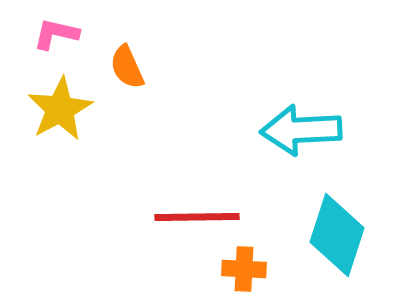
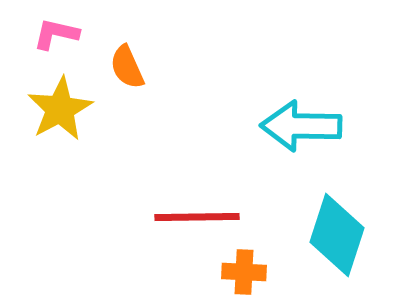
cyan arrow: moved 4 px up; rotated 4 degrees clockwise
orange cross: moved 3 px down
